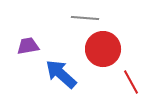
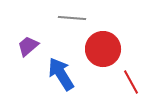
gray line: moved 13 px left
purple trapezoid: rotated 30 degrees counterclockwise
blue arrow: rotated 16 degrees clockwise
